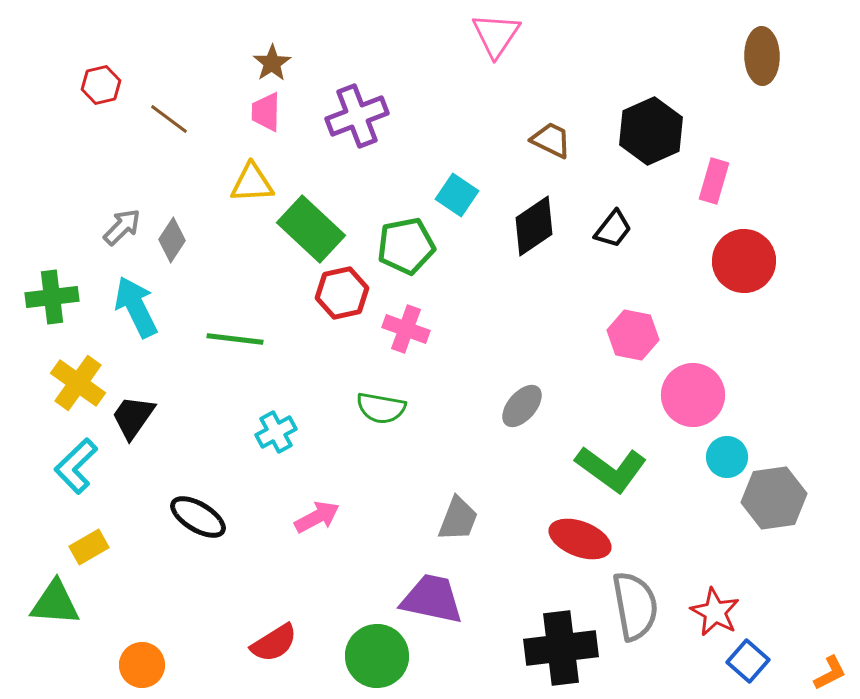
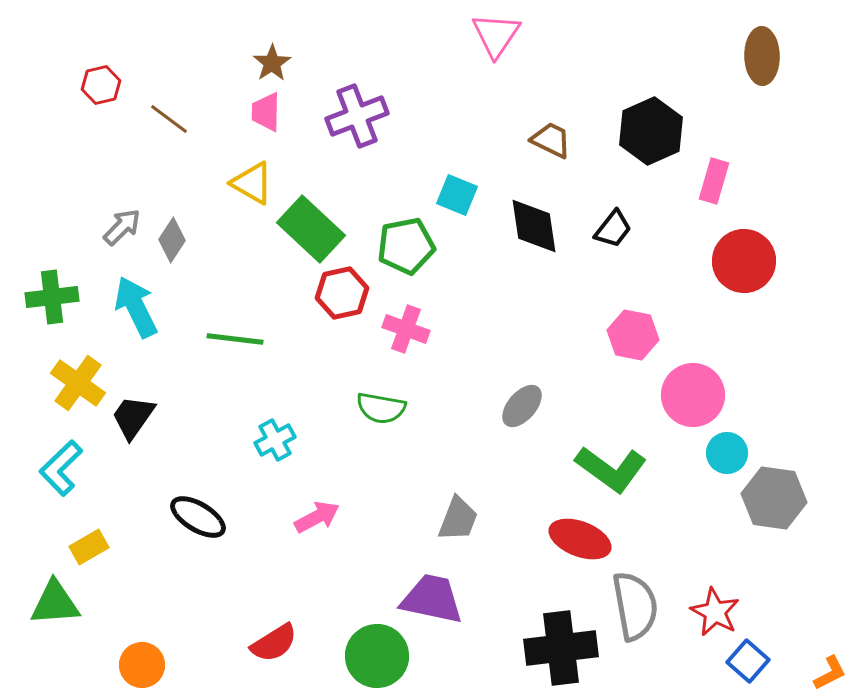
yellow triangle at (252, 183): rotated 33 degrees clockwise
cyan square at (457, 195): rotated 12 degrees counterclockwise
black diamond at (534, 226): rotated 64 degrees counterclockwise
cyan cross at (276, 432): moved 1 px left, 8 px down
cyan circle at (727, 457): moved 4 px up
cyan L-shape at (76, 466): moved 15 px left, 2 px down
gray hexagon at (774, 498): rotated 16 degrees clockwise
green triangle at (55, 603): rotated 8 degrees counterclockwise
